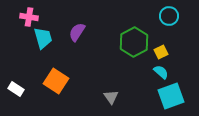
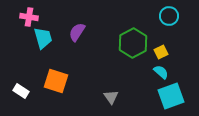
green hexagon: moved 1 px left, 1 px down
orange square: rotated 15 degrees counterclockwise
white rectangle: moved 5 px right, 2 px down
